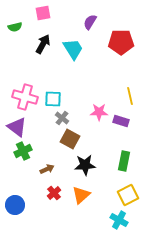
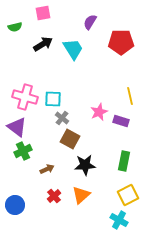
black arrow: rotated 30 degrees clockwise
pink star: rotated 24 degrees counterclockwise
red cross: moved 3 px down
